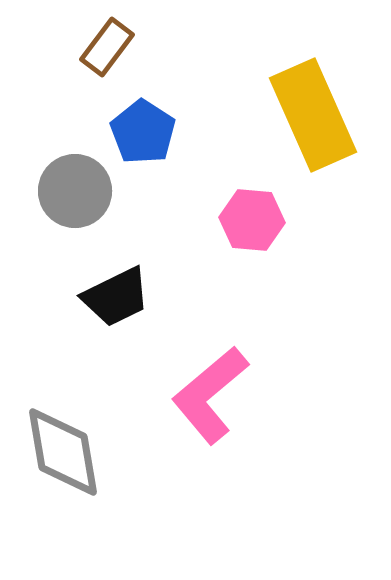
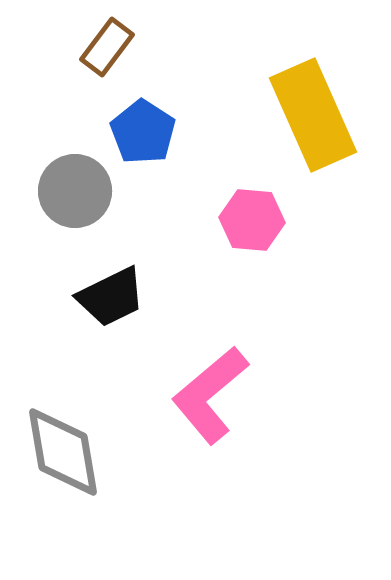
black trapezoid: moved 5 px left
